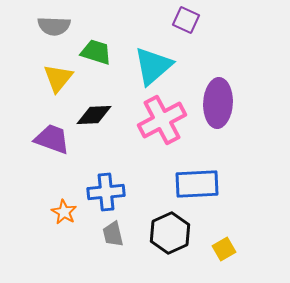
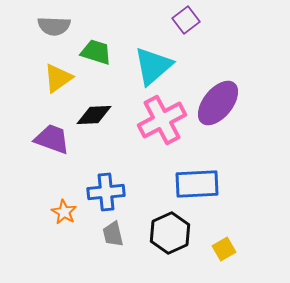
purple square: rotated 28 degrees clockwise
yellow triangle: rotated 16 degrees clockwise
purple ellipse: rotated 36 degrees clockwise
